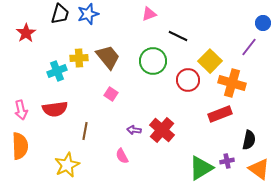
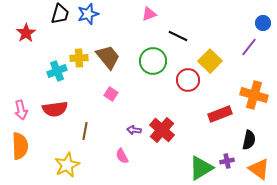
orange cross: moved 22 px right, 12 px down
